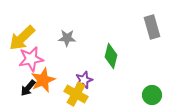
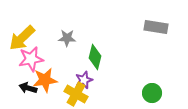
gray rectangle: moved 4 px right; rotated 65 degrees counterclockwise
green diamond: moved 16 px left, 1 px down
orange star: moved 2 px right; rotated 15 degrees clockwise
black arrow: rotated 66 degrees clockwise
green circle: moved 2 px up
